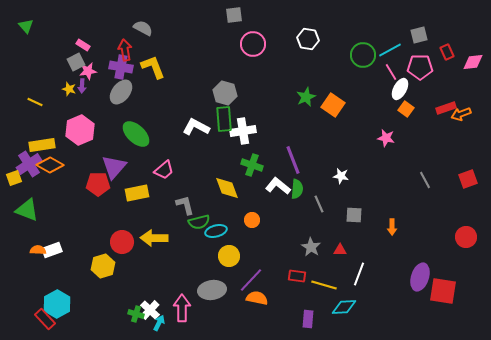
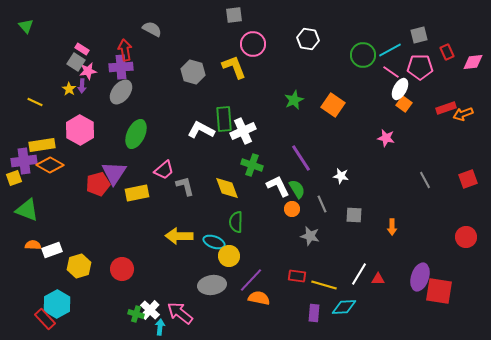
gray semicircle at (143, 28): moved 9 px right, 1 px down
pink rectangle at (83, 45): moved 1 px left, 4 px down
gray square at (76, 62): rotated 30 degrees counterclockwise
purple cross at (121, 67): rotated 15 degrees counterclockwise
yellow L-shape at (153, 67): moved 81 px right
pink line at (391, 72): rotated 24 degrees counterclockwise
yellow star at (69, 89): rotated 16 degrees clockwise
gray hexagon at (225, 93): moved 32 px left, 21 px up
green star at (306, 97): moved 12 px left, 3 px down
orange square at (406, 109): moved 2 px left, 5 px up
orange arrow at (461, 114): moved 2 px right
white L-shape at (196, 127): moved 5 px right, 3 px down
pink hexagon at (80, 130): rotated 8 degrees counterclockwise
white cross at (243, 131): rotated 15 degrees counterclockwise
green ellipse at (136, 134): rotated 72 degrees clockwise
purple line at (293, 160): moved 8 px right, 2 px up; rotated 12 degrees counterclockwise
purple cross at (29, 164): moved 5 px left, 3 px up; rotated 25 degrees clockwise
purple triangle at (114, 167): moved 6 px down; rotated 8 degrees counterclockwise
red pentagon at (98, 184): rotated 15 degrees counterclockwise
white L-shape at (278, 186): rotated 25 degrees clockwise
green semicircle at (297, 189): rotated 36 degrees counterclockwise
gray line at (319, 204): moved 3 px right
gray L-shape at (185, 205): moved 19 px up
orange circle at (252, 220): moved 40 px right, 11 px up
green semicircle at (199, 222): moved 37 px right; rotated 105 degrees clockwise
cyan ellipse at (216, 231): moved 2 px left, 11 px down; rotated 35 degrees clockwise
yellow arrow at (154, 238): moved 25 px right, 2 px up
red circle at (122, 242): moved 27 px down
gray star at (311, 247): moved 1 px left, 11 px up; rotated 18 degrees counterclockwise
orange semicircle at (38, 250): moved 5 px left, 5 px up
red triangle at (340, 250): moved 38 px right, 29 px down
yellow hexagon at (103, 266): moved 24 px left
white line at (359, 274): rotated 10 degrees clockwise
gray ellipse at (212, 290): moved 5 px up
red square at (443, 291): moved 4 px left
orange semicircle at (257, 298): moved 2 px right
pink arrow at (182, 308): moved 2 px left, 5 px down; rotated 52 degrees counterclockwise
purple rectangle at (308, 319): moved 6 px right, 6 px up
cyan arrow at (159, 323): moved 1 px right, 4 px down; rotated 21 degrees counterclockwise
